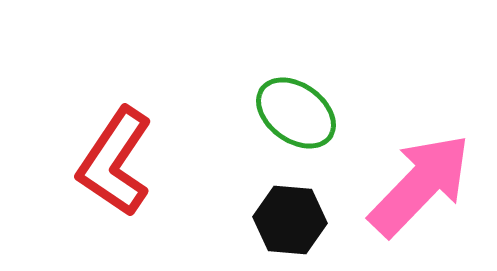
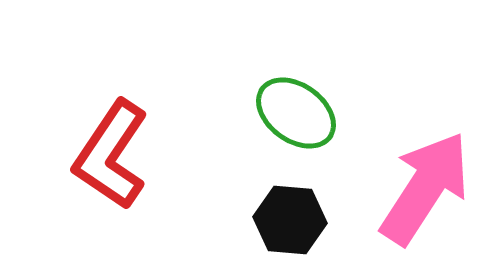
red L-shape: moved 4 px left, 7 px up
pink arrow: moved 5 px right, 3 px down; rotated 11 degrees counterclockwise
